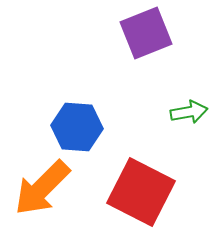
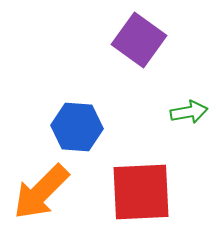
purple square: moved 7 px left, 7 px down; rotated 32 degrees counterclockwise
orange arrow: moved 1 px left, 4 px down
red square: rotated 30 degrees counterclockwise
